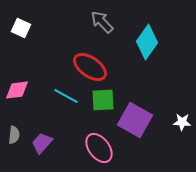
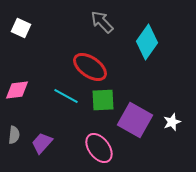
white star: moved 10 px left; rotated 24 degrees counterclockwise
